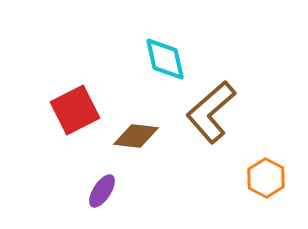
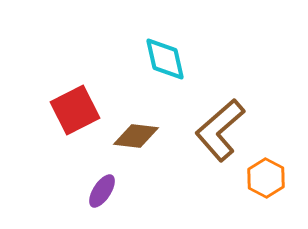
brown L-shape: moved 9 px right, 18 px down
